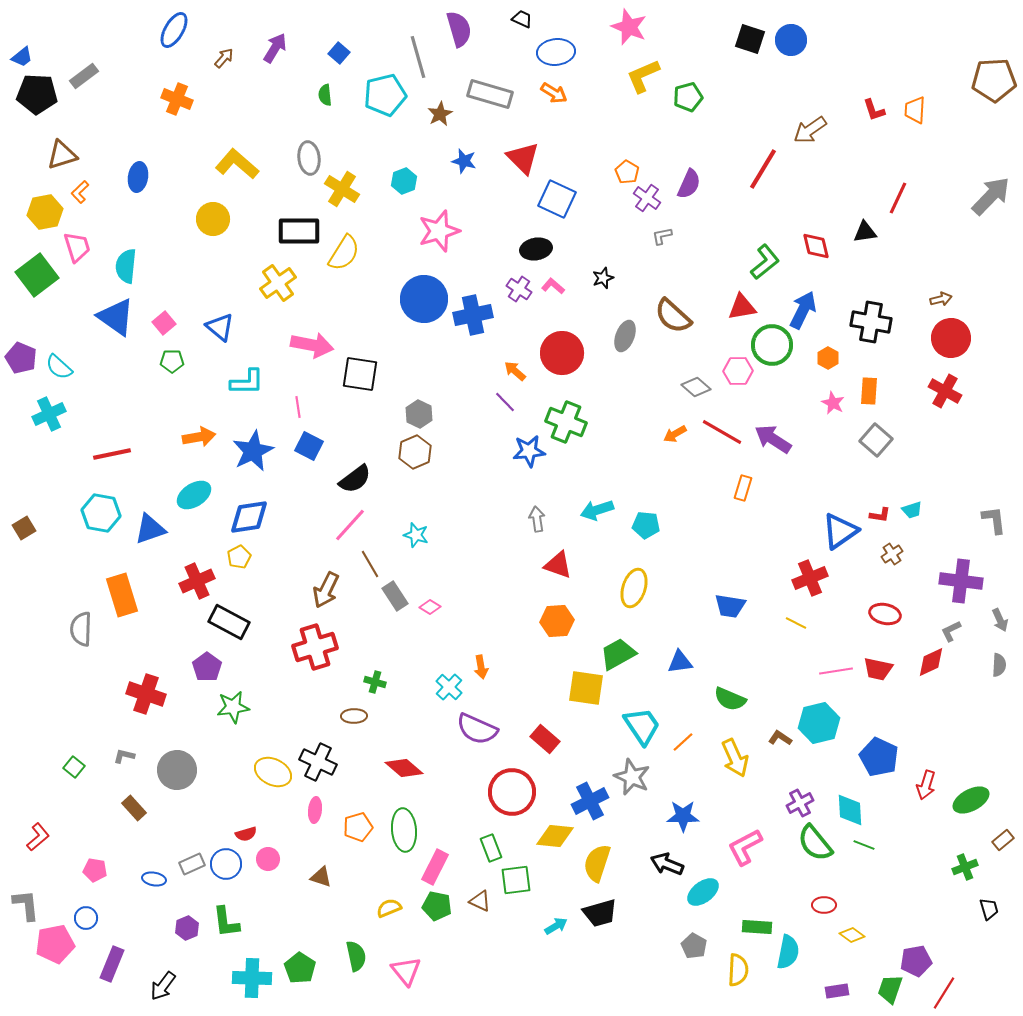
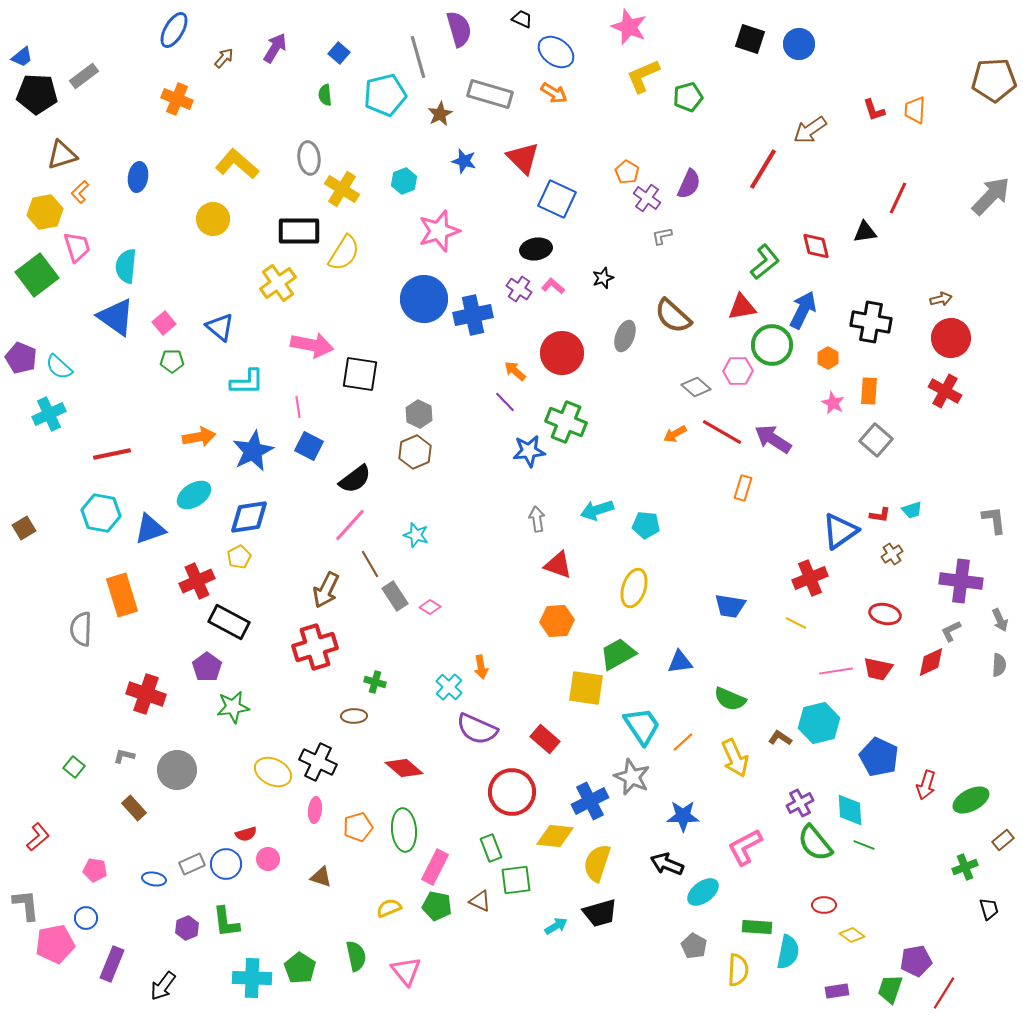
blue circle at (791, 40): moved 8 px right, 4 px down
blue ellipse at (556, 52): rotated 42 degrees clockwise
